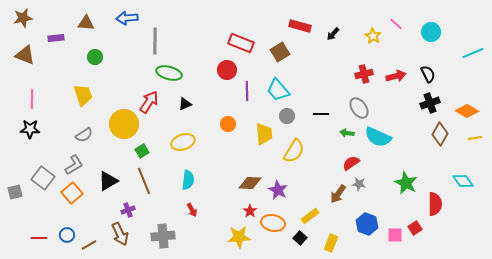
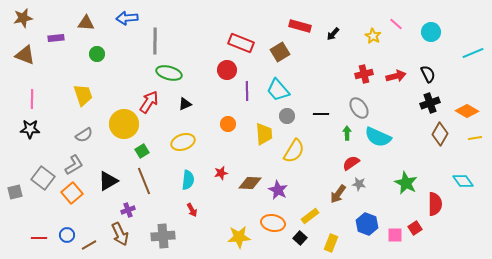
green circle at (95, 57): moved 2 px right, 3 px up
green arrow at (347, 133): rotated 80 degrees clockwise
red star at (250, 211): moved 29 px left, 38 px up; rotated 24 degrees clockwise
